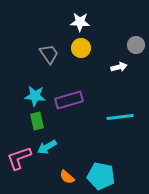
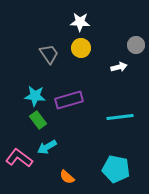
green rectangle: moved 1 px right, 1 px up; rotated 24 degrees counterclockwise
pink L-shape: rotated 56 degrees clockwise
cyan pentagon: moved 15 px right, 7 px up
